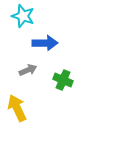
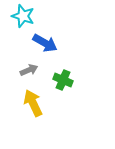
blue arrow: rotated 30 degrees clockwise
gray arrow: moved 1 px right
yellow arrow: moved 16 px right, 5 px up
